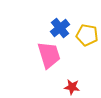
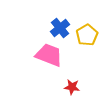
yellow pentagon: rotated 30 degrees clockwise
pink trapezoid: rotated 52 degrees counterclockwise
